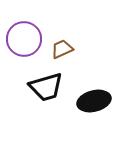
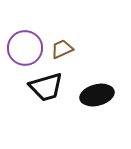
purple circle: moved 1 px right, 9 px down
black ellipse: moved 3 px right, 6 px up
